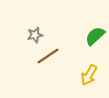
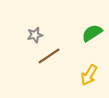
green semicircle: moved 3 px left, 3 px up; rotated 10 degrees clockwise
brown line: moved 1 px right
